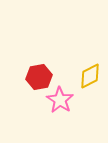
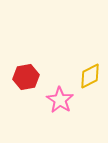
red hexagon: moved 13 px left
